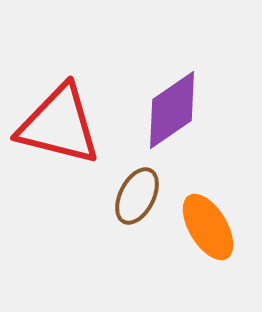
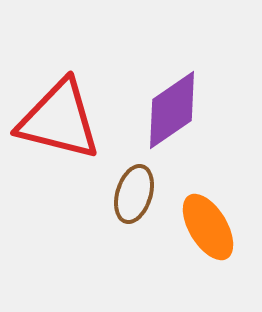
red triangle: moved 5 px up
brown ellipse: moved 3 px left, 2 px up; rotated 10 degrees counterclockwise
